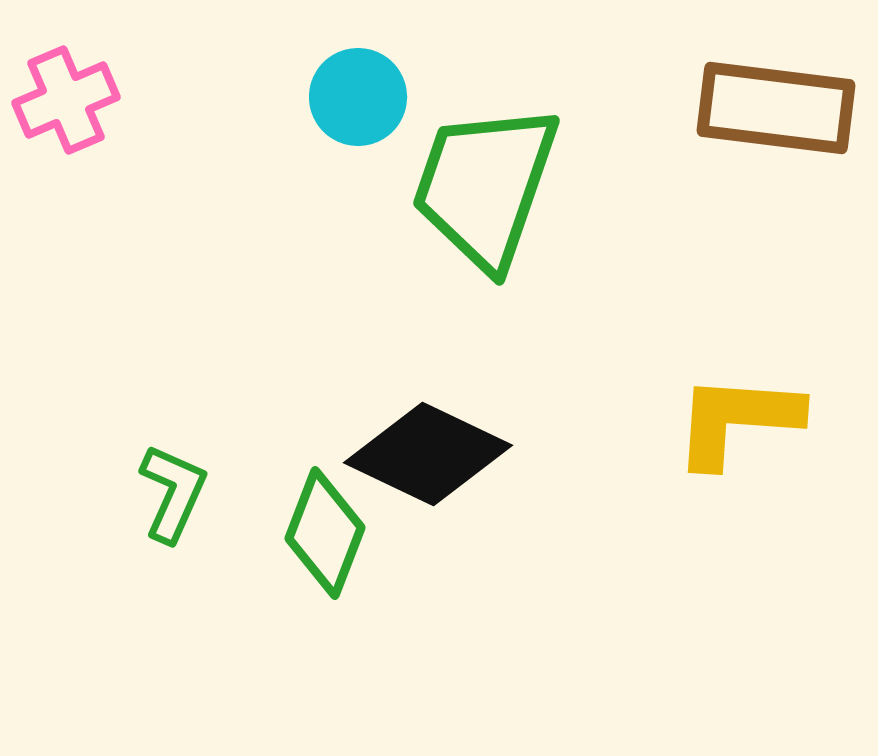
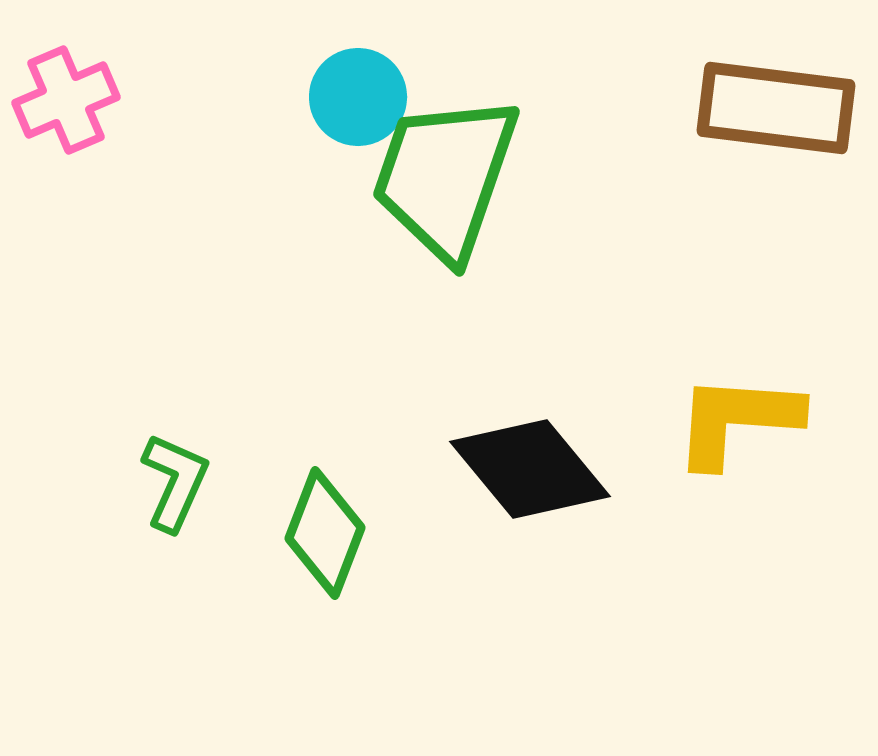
green trapezoid: moved 40 px left, 9 px up
black diamond: moved 102 px right, 15 px down; rotated 25 degrees clockwise
green L-shape: moved 2 px right, 11 px up
